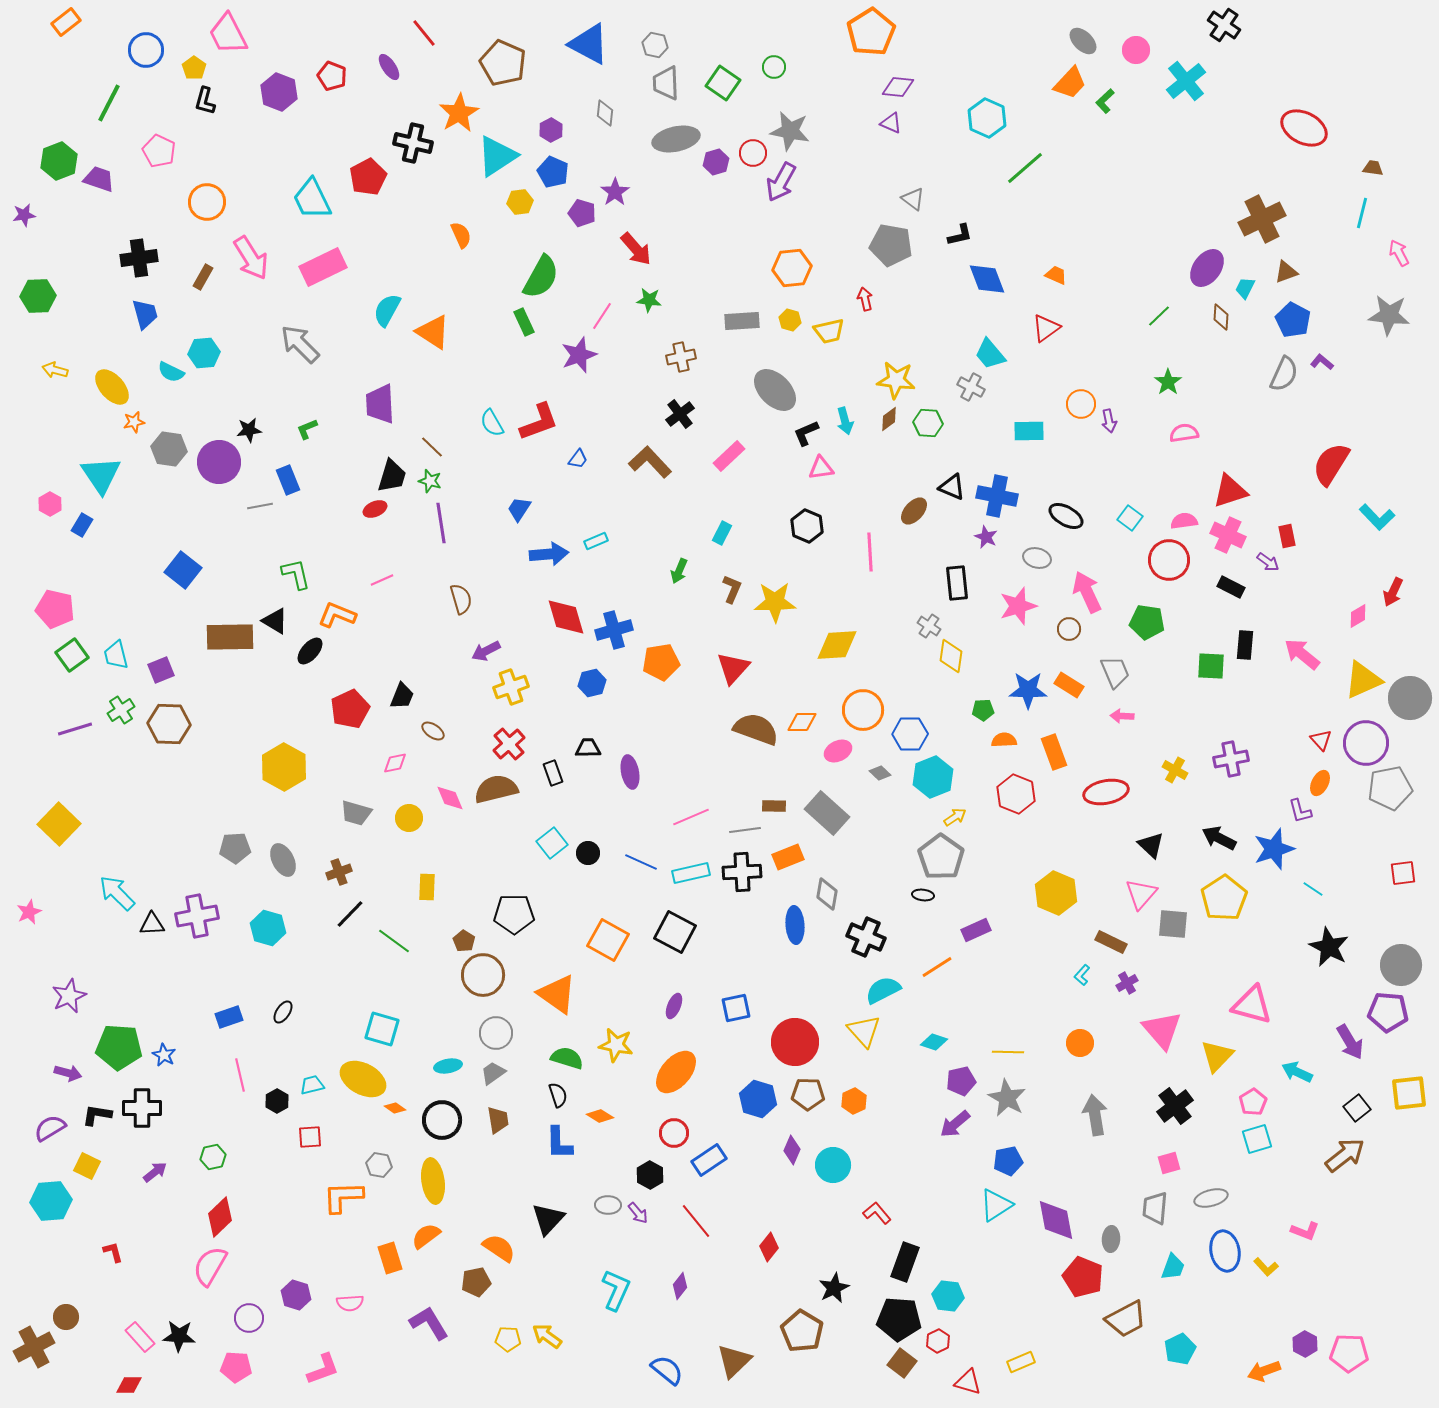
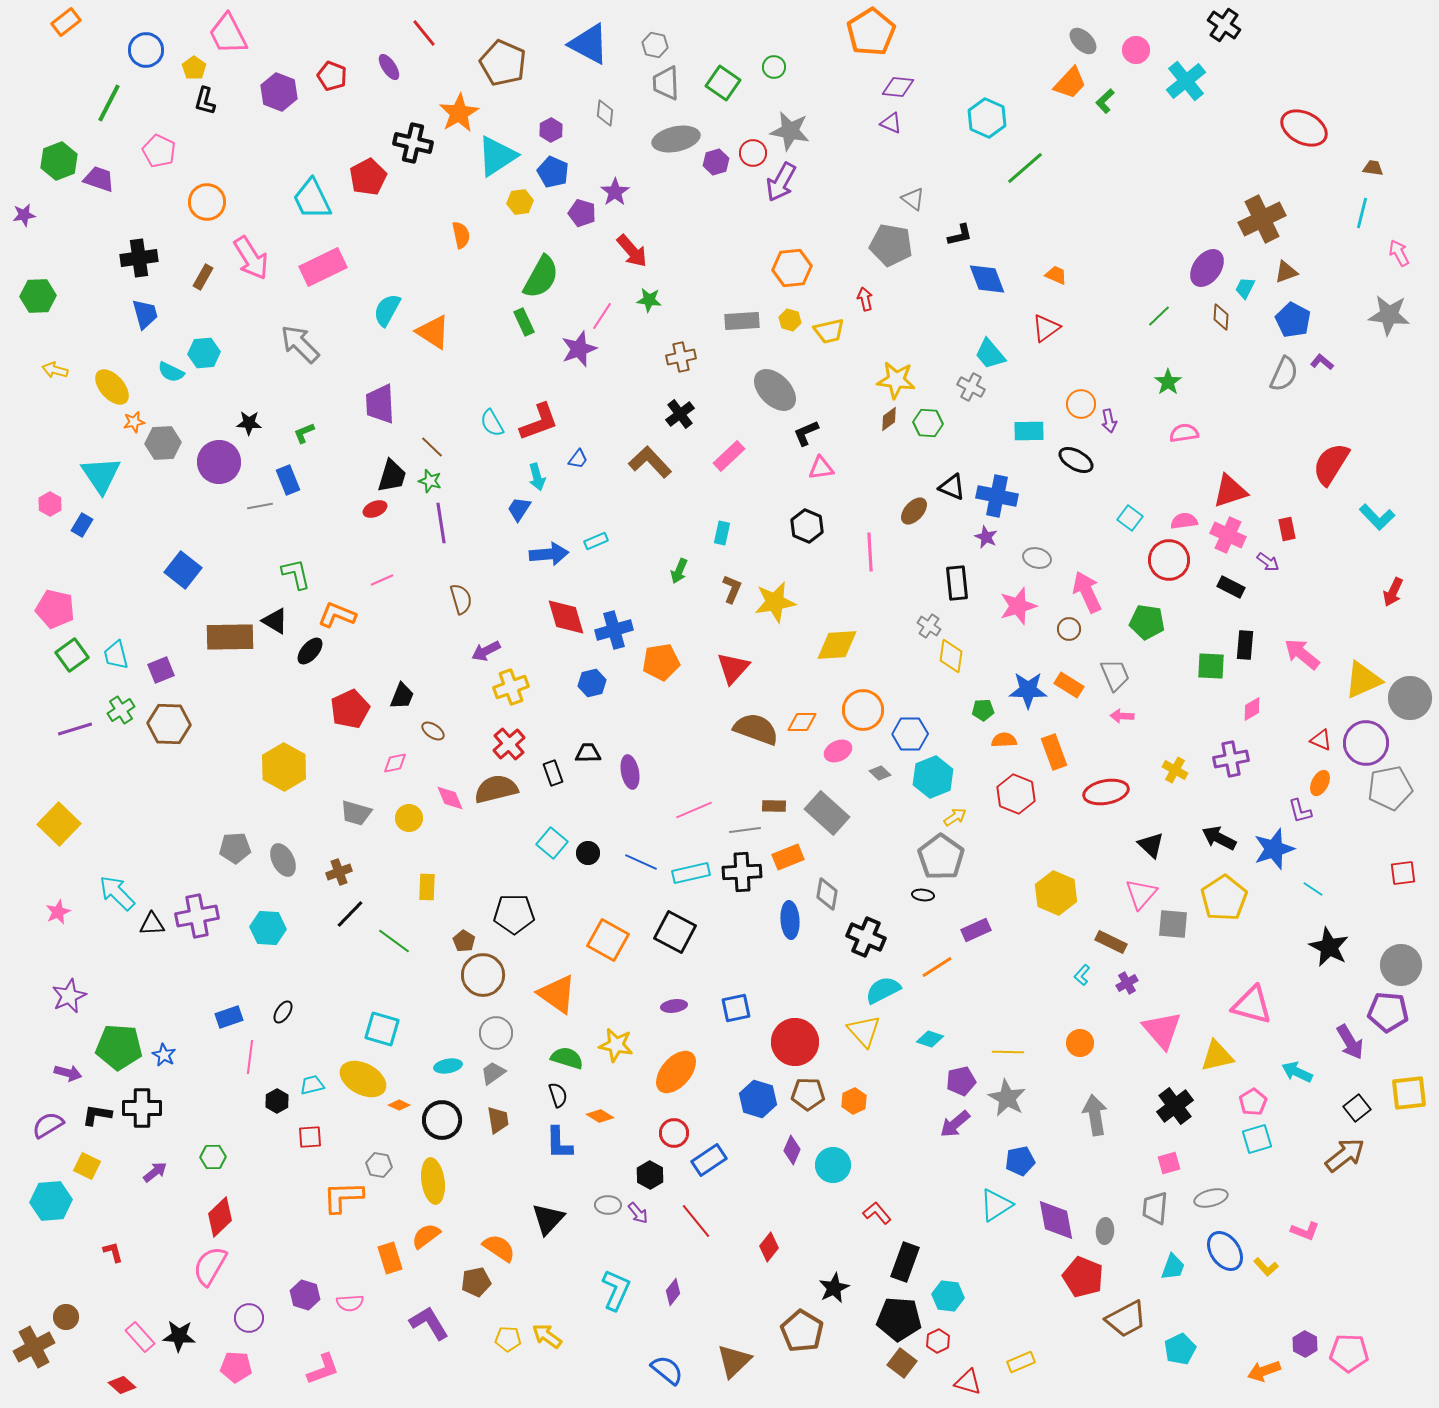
orange semicircle at (461, 235): rotated 12 degrees clockwise
red arrow at (636, 249): moved 4 px left, 2 px down
purple star at (579, 355): moved 6 px up
cyan arrow at (845, 421): moved 308 px left, 56 px down
green L-shape at (307, 429): moved 3 px left, 4 px down
black star at (249, 430): moved 7 px up; rotated 10 degrees clockwise
gray hexagon at (169, 449): moved 6 px left, 6 px up; rotated 12 degrees counterclockwise
black ellipse at (1066, 516): moved 10 px right, 56 px up
cyan rectangle at (722, 533): rotated 15 degrees counterclockwise
red rectangle at (1287, 536): moved 7 px up
yellow star at (775, 602): rotated 9 degrees counterclockwise
pink diamond at (1358, 616): moved 106 px left, 93 px down
gray trapezoid at (1115, 672): moved 3 px down
red triangle at (1321, 740): rotated 25 degrees counterclockwise
black trapezoid at (588, 748): moved 5 px down
pink line at (691, 817): moved 3 px right, 7 px up
cyan square at (552, 843): rotated 12 degrees counterclockwise
pink star at (29, 912): moved 29 px right
blue ellipse at (795, 925): moved 5 px left, 5 px up
cyan hexagon at (268, 928): rotated 12 degrees counterclockwise
purple ellipse at (674, 1006): rotated 60 degrees clockwise
cyan diamond at (934, 1042): moved 4 px left, 3 px up
yellow triangle at (1217, 1056): rotated 33 degrees clockwise
pink line at (240, 1075): moved 10 px right, 18 px up; rotated 20 degrees clockwise
orange diamond at (395, 1108): moved 4 px right, 3 px up; rotated 10 degrees counterclockwise
purple semicircle at (50, 1128): moved 2 px left, 3 px up
green hexagon at (213, 1157): rotated 10 degrees clockwise
blue pentagon at (1008, 1161): moved 12 px right
gray ellipse at (1111, 1239): moved 6 px left, 8 px up
blue ellipse at (1225, 1251): rotated 24 degrees counterclockwise
purple diamond at (680, 1286): moved 7 px left, 6 px down
purple hexagon at (296, 1295): moved 9 px right
red diamond at (129, 1385): moved 7 px left; rotated 40 degrees clockwise
